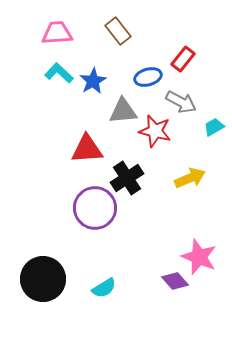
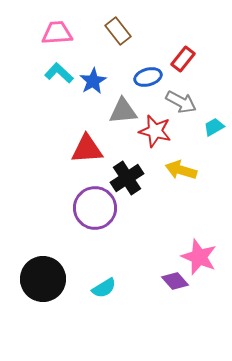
yellow arrow: moved 9 px left, 8 px up; rotated 140 degrees counterclockwise
